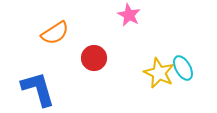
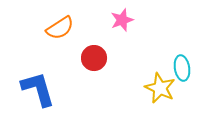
pink star: moved 7 px left, 5 px down; rotated 25 degrees clockwise
orange semicircle: moved 5 px right, 5 px up
cyan ellipse: moved 1 px left; rotated 20 degrees clockwise
yellow star: moved 1 px right, 15 px down
